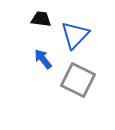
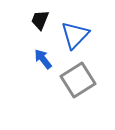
black trapezoid: moved 1 px left, 1 px down; rotated 75 degrees counterclockwise
gray square: rotated 32 degrees clockwise
